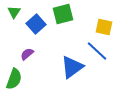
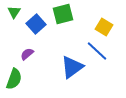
yellow square: rotated 18 degrees clockwise
